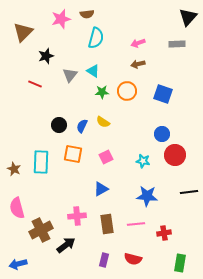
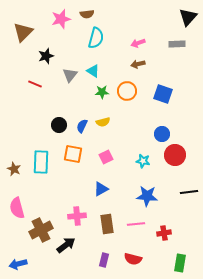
yellow semicircle: rotated 48 degrees counterclockwise
